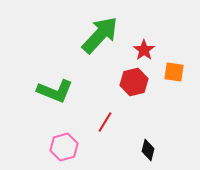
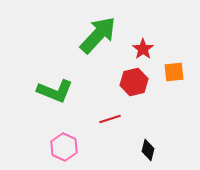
green arrow: moved 2 px left
red star: moved 1 px left, 1 px up
orange square: rotated 15 degrees counterclockwise
red line: moved 5 px right, 3 px up; rotated 40 degrees clockwise
pink hexagon: rotated 20 degrees counterclockwise
